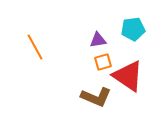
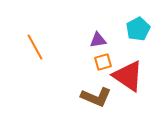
cyan pentagon: moved 5 px right; rotated 20 degrees counterclockwise
